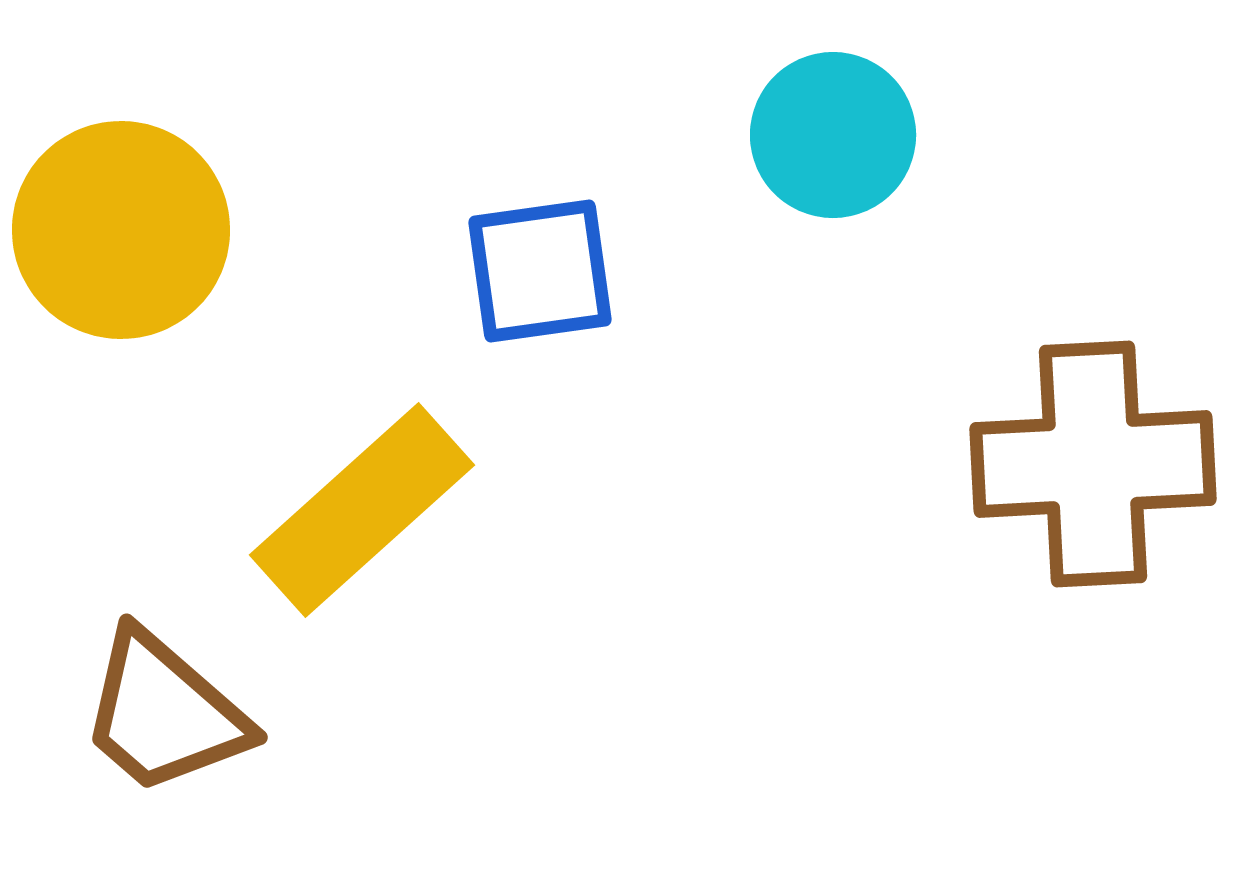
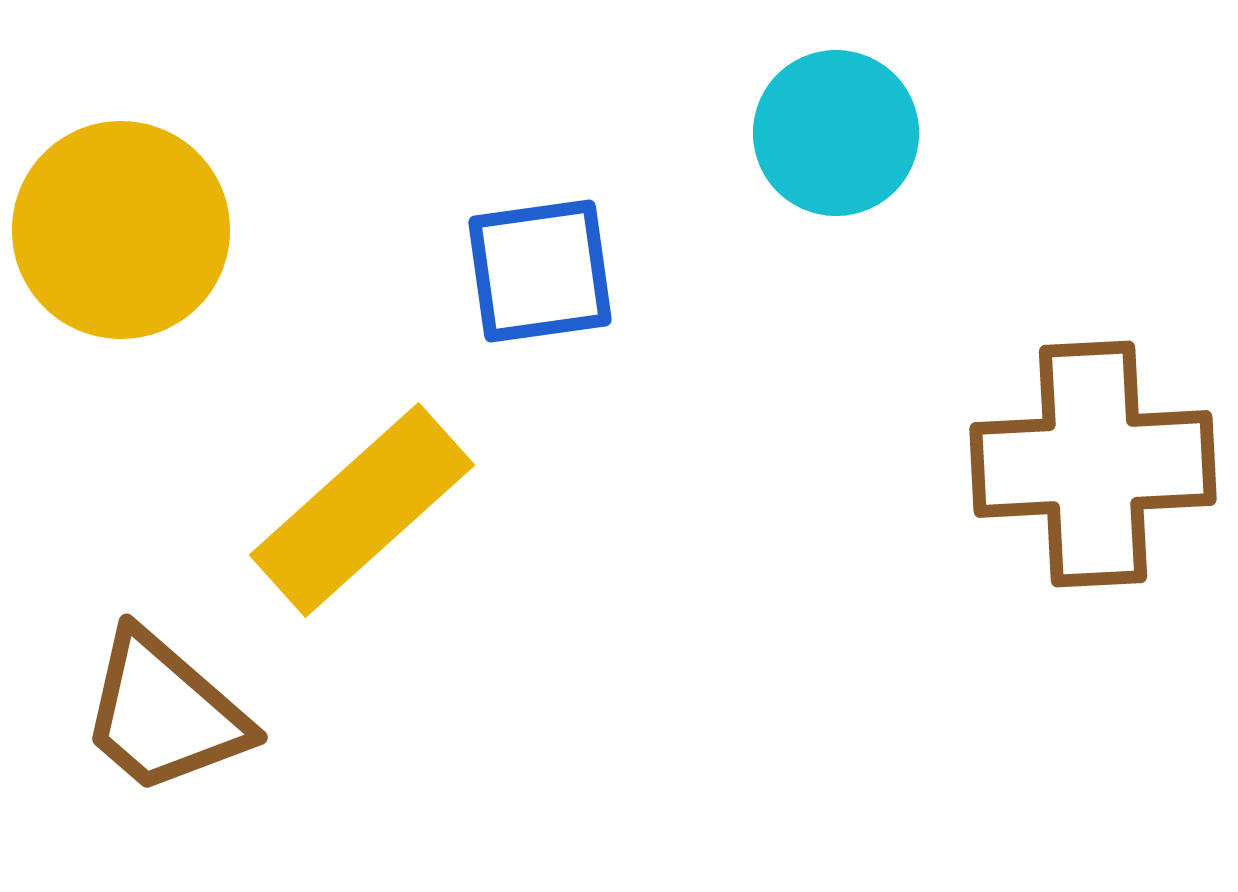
cyan circle: moved 3 px right, 2 px up
